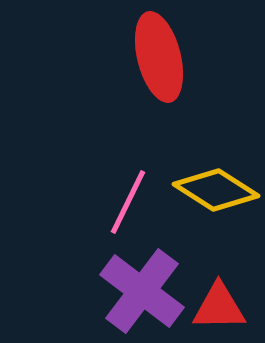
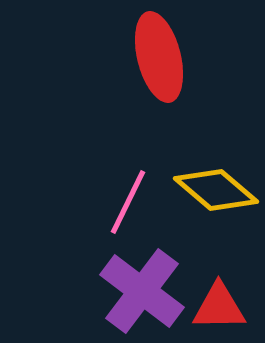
yellow diamond: rotated 8 degrees clockwise
